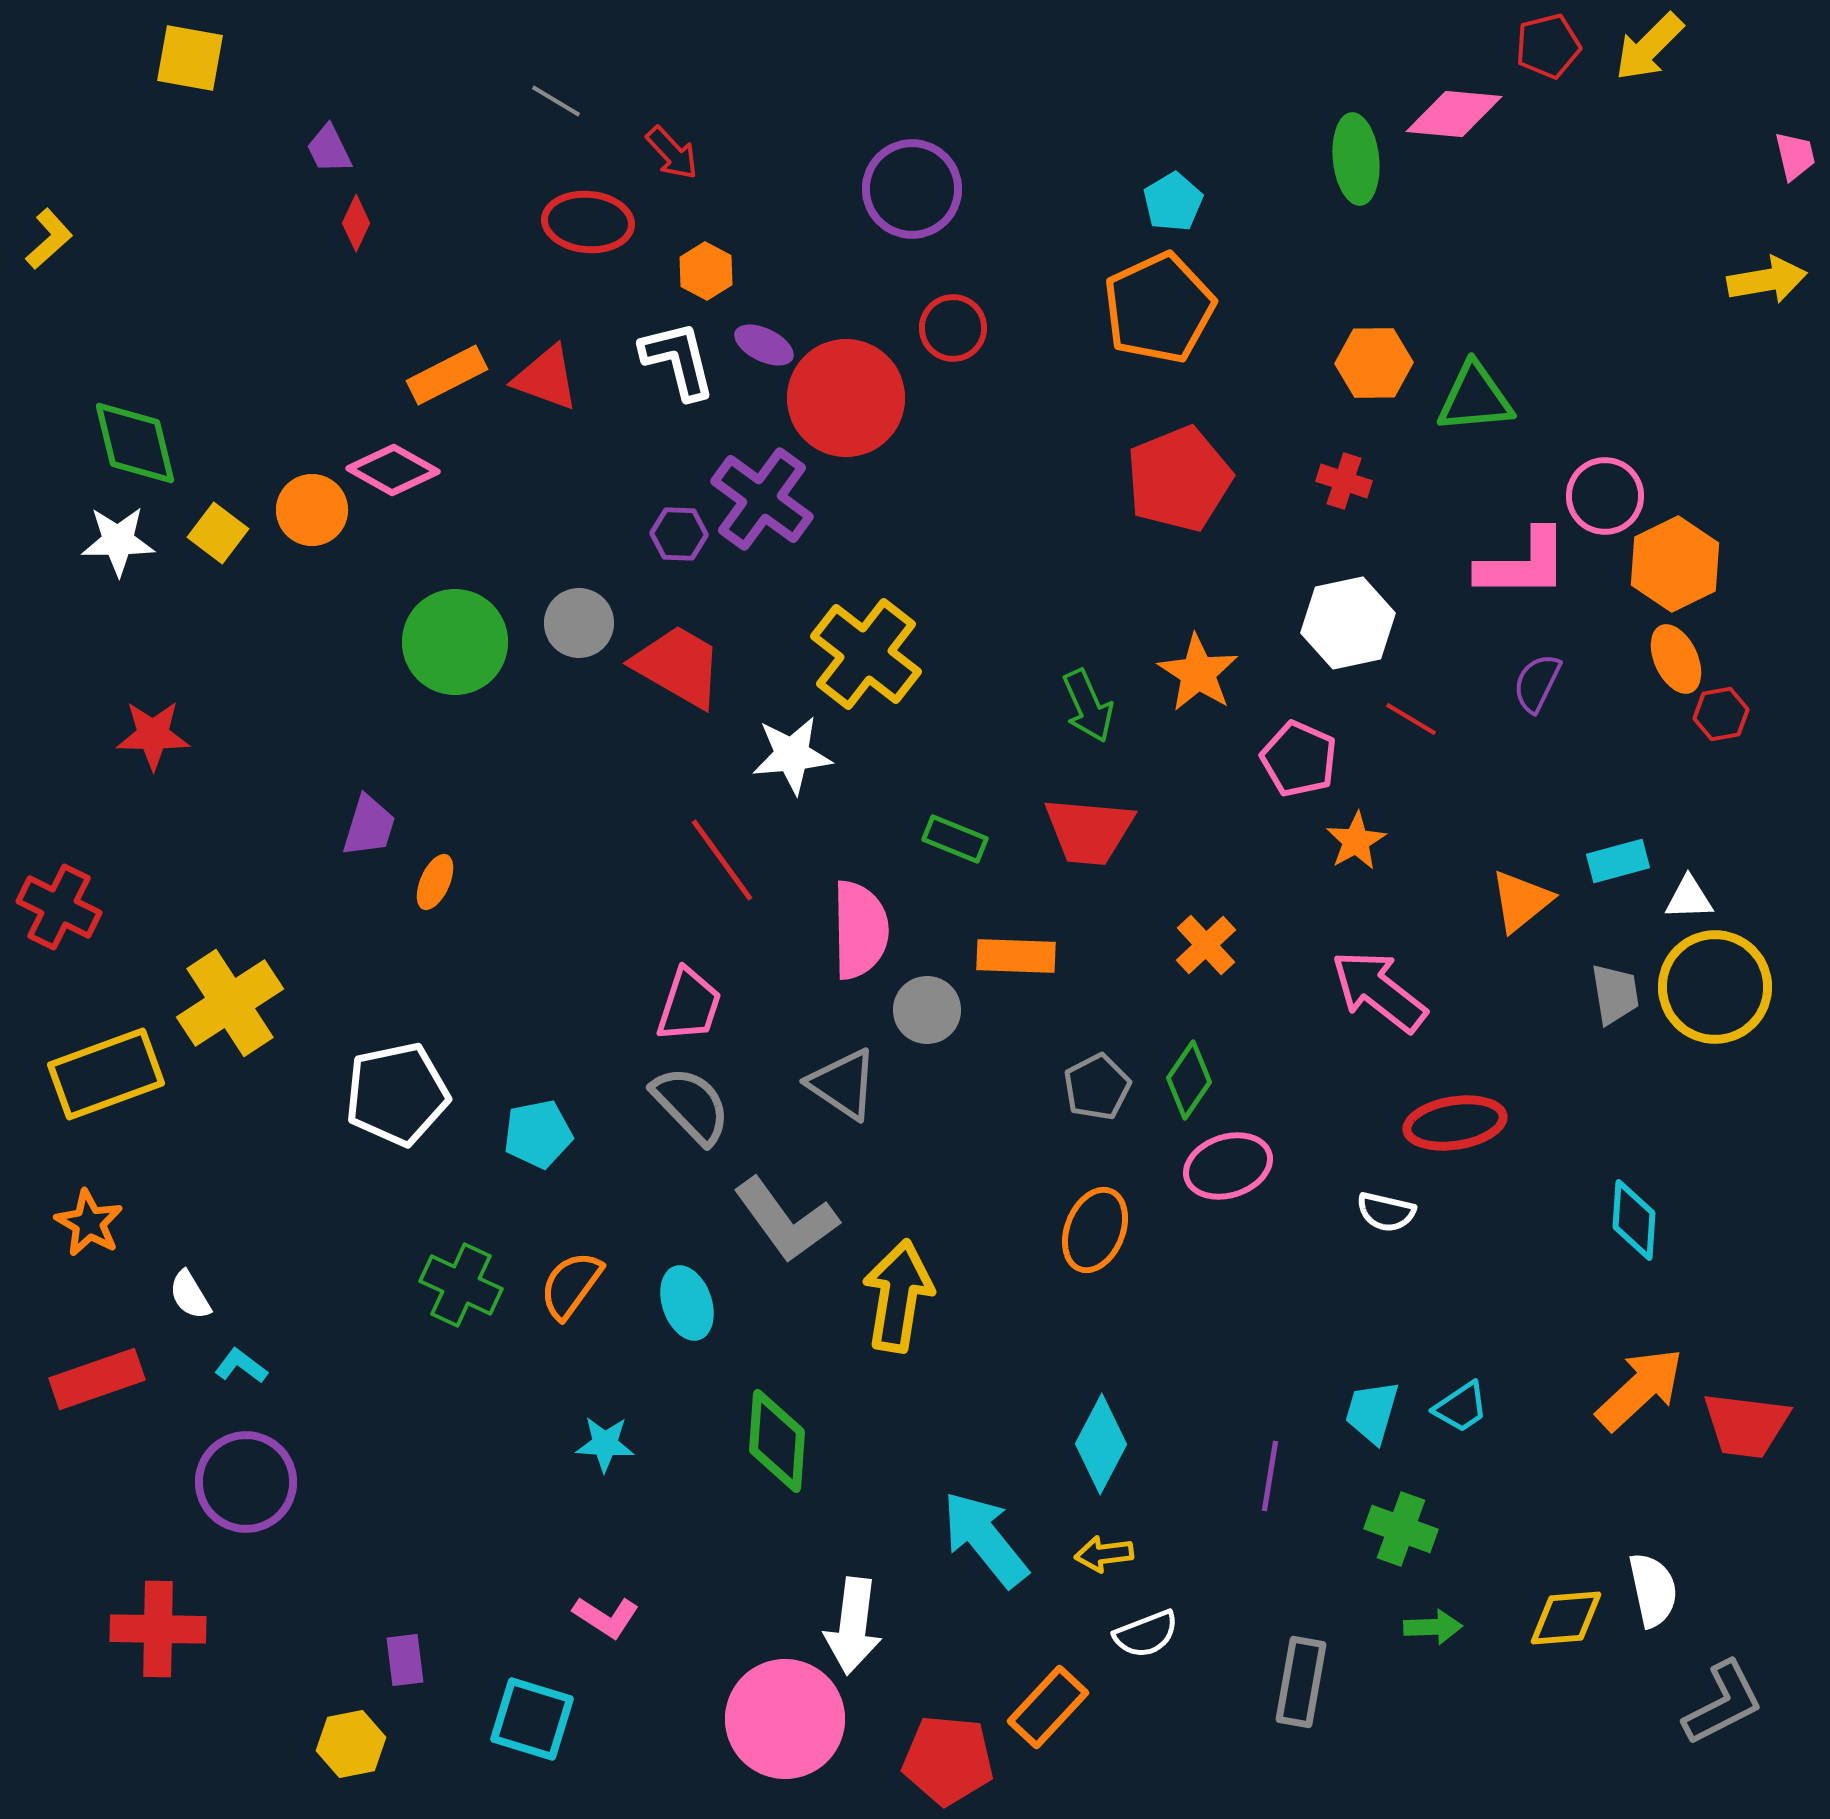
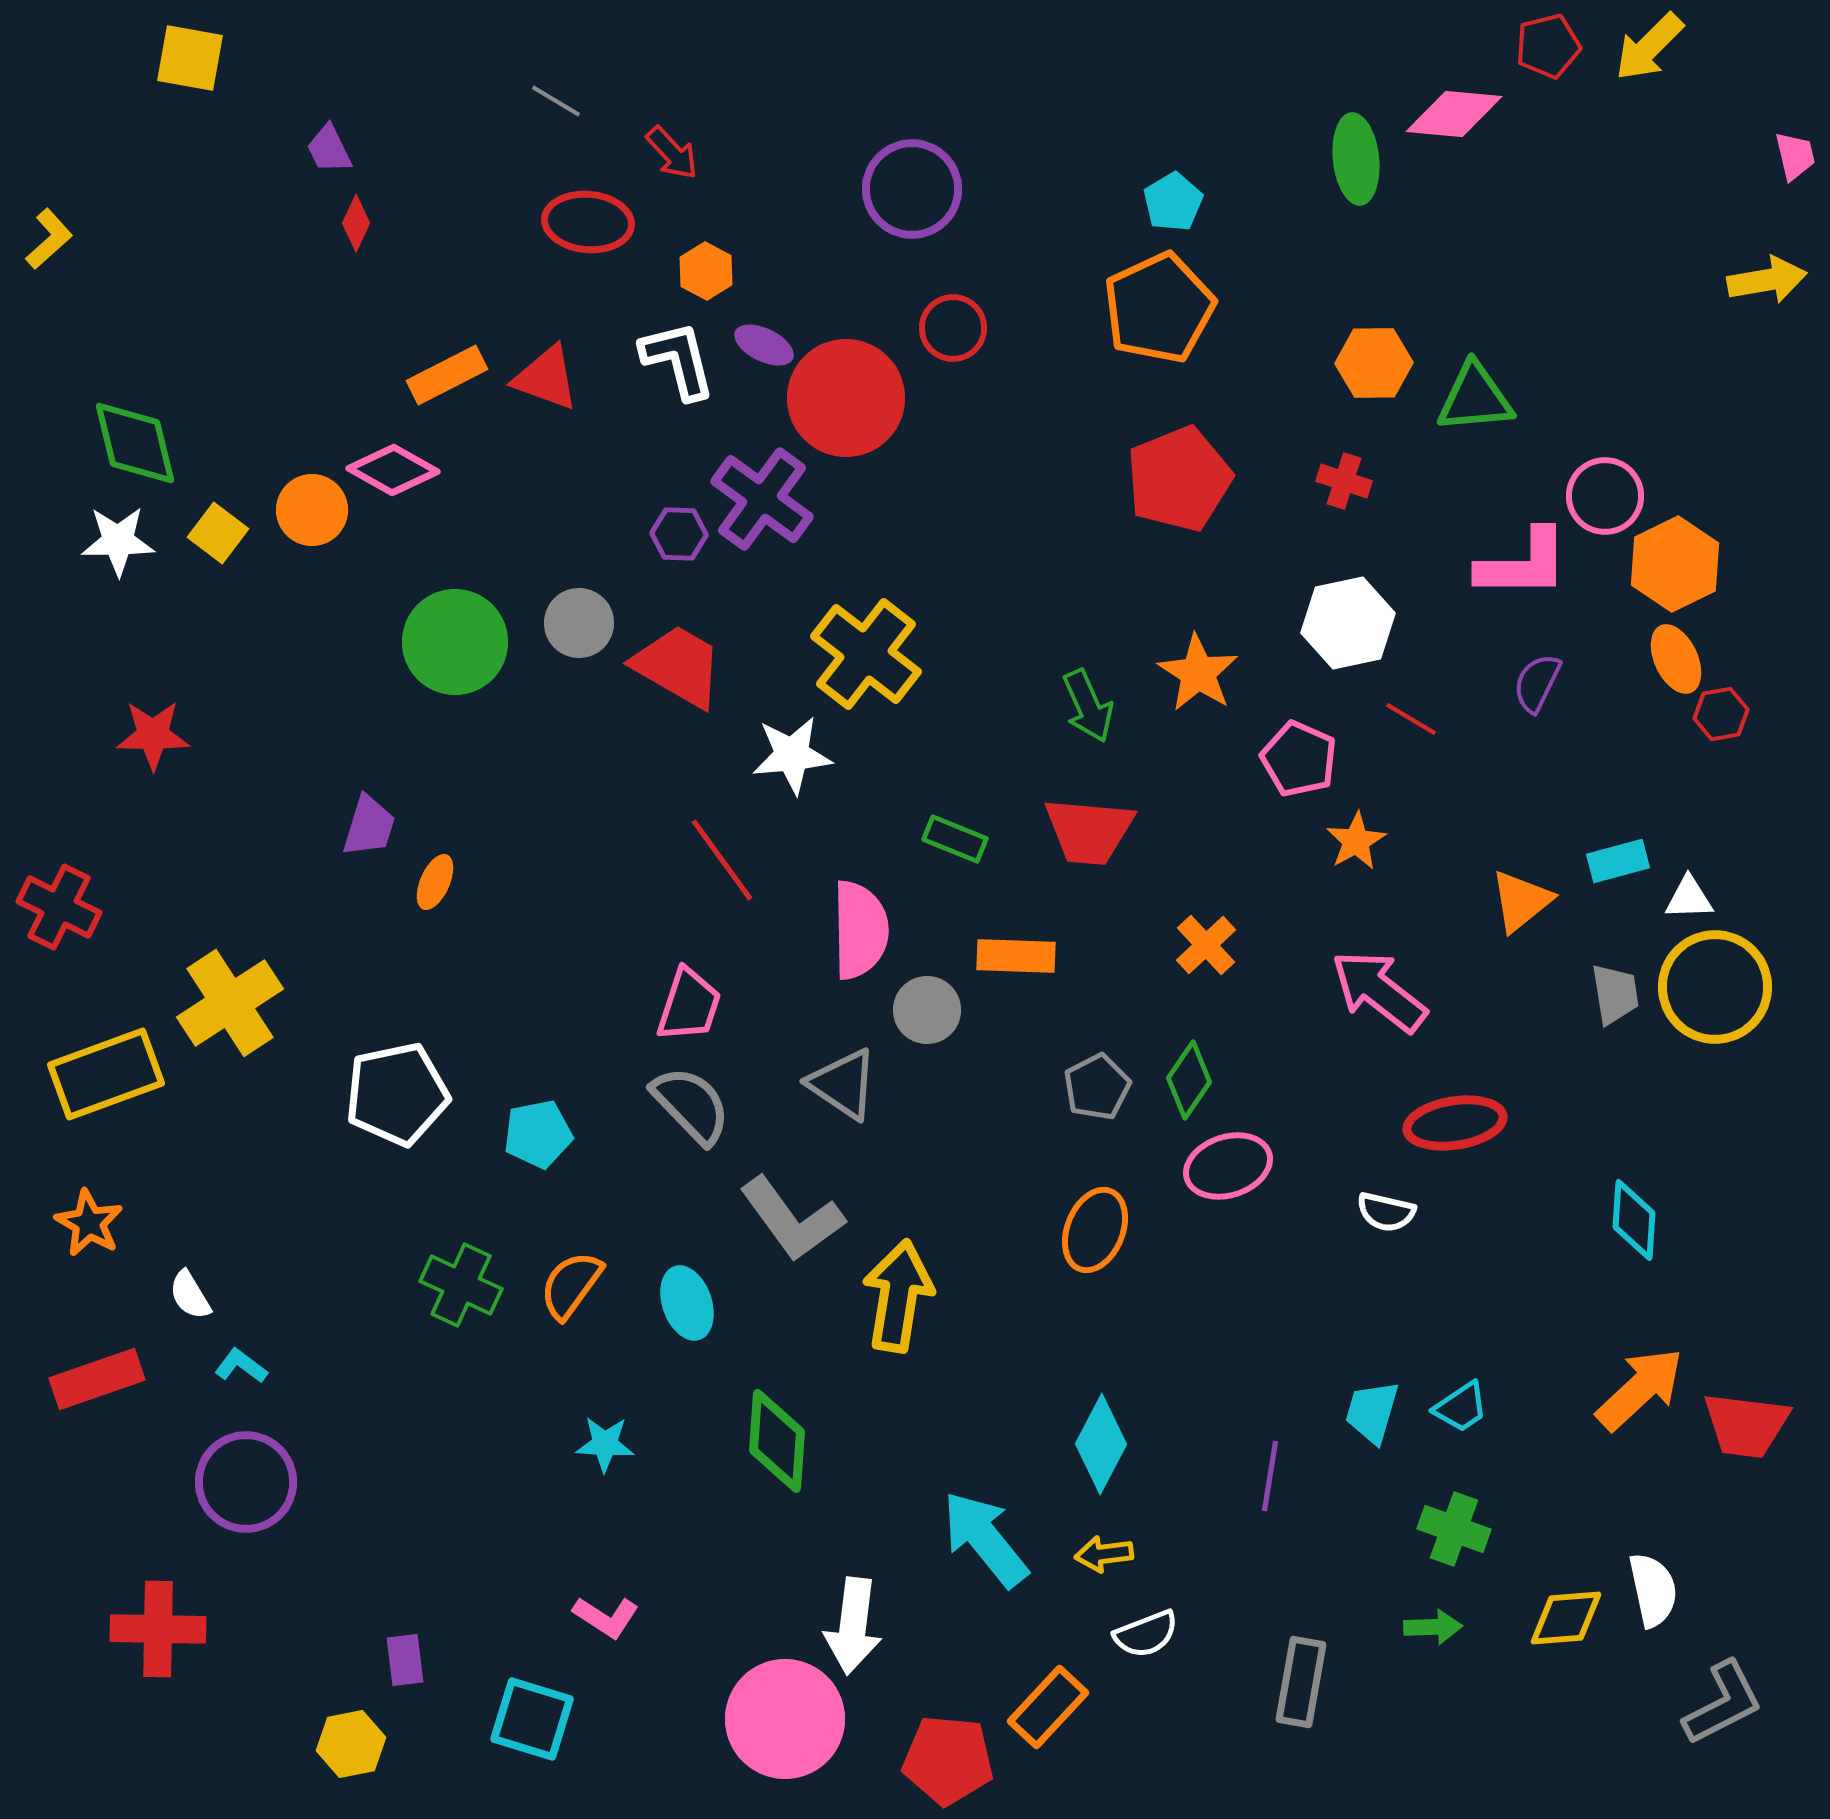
gray L-shape at (786, 1220): moved 6 px right, 1 px up
green cross at (1401, 1529): moved 53 px right
